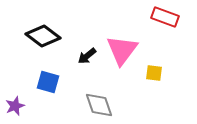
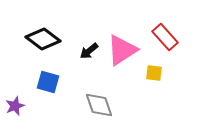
red rectangle: moved 20 px down; rotated 28 degrees clockwise
black diamond: moved 3 px down
pink triangle: rotated 20 degrees clockwise
black arrow: moved 2 px right, 5 px up
